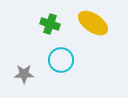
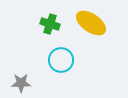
yellow ellipse: moved 2 px left
gray star: moved 3 px left, 9 px down
